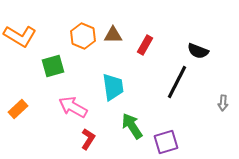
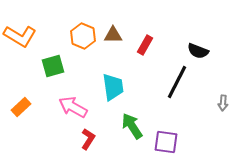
orange rectangle: moved 3 px right, 2 px up
purple square: rotated 25 degrees clockwise
